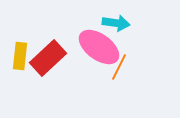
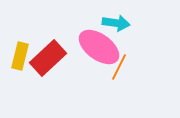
yellow rectangle: rotated 8 degrees clockwise
